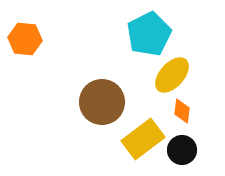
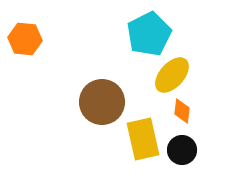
yellow rectangle: rotated 66 degrees counterclockwise
